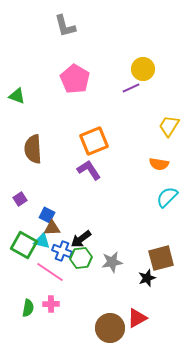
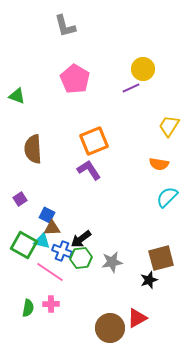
black star: moved 2 px right, 2 px down
